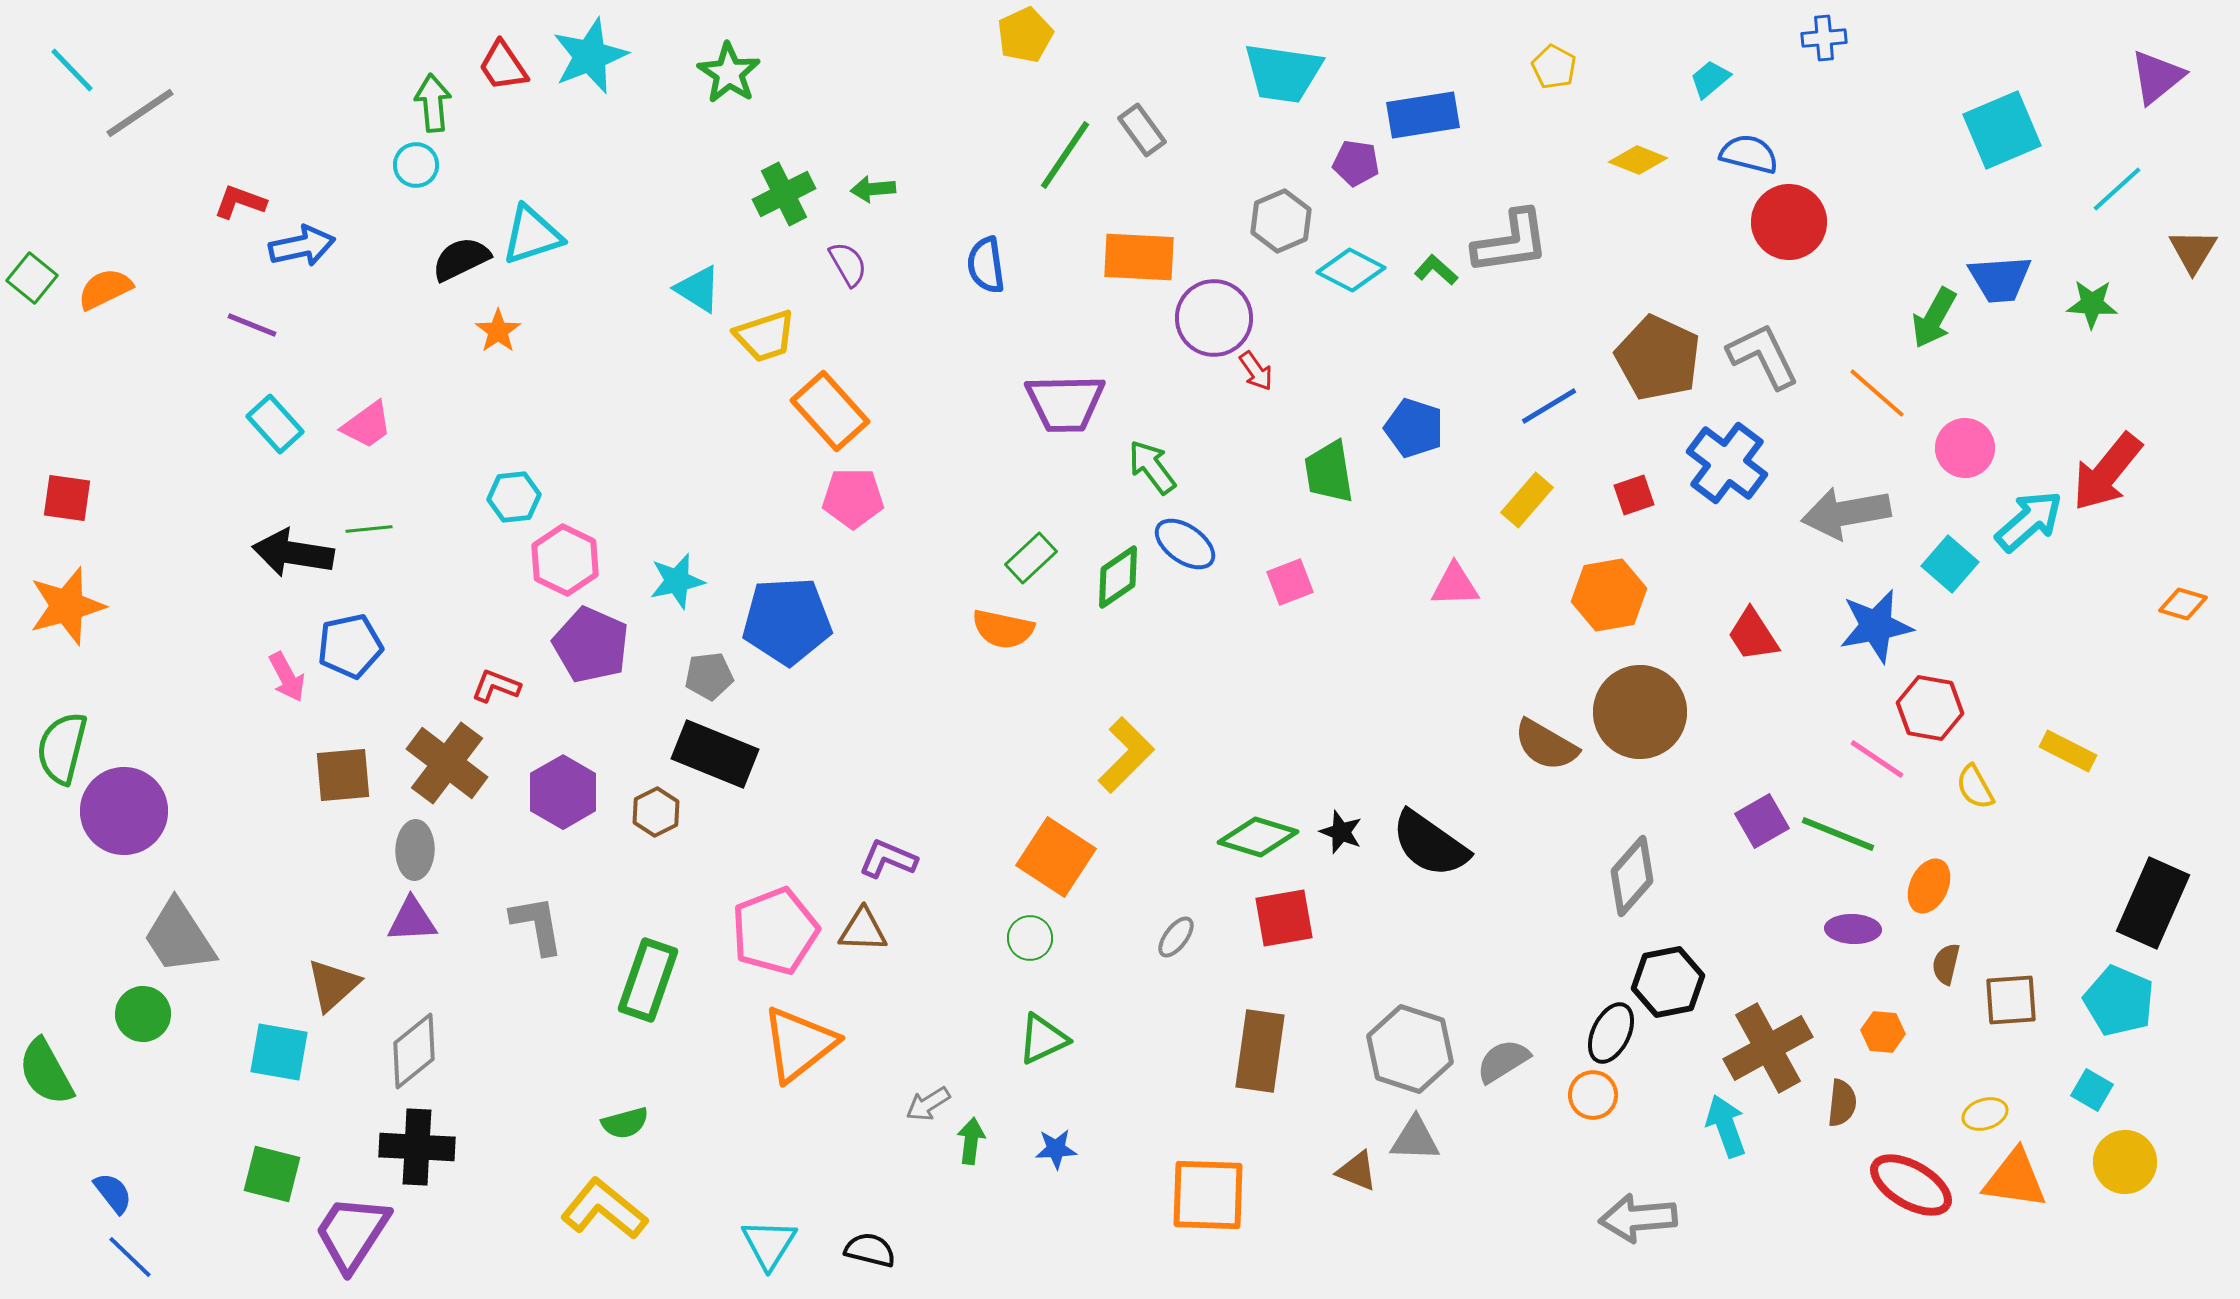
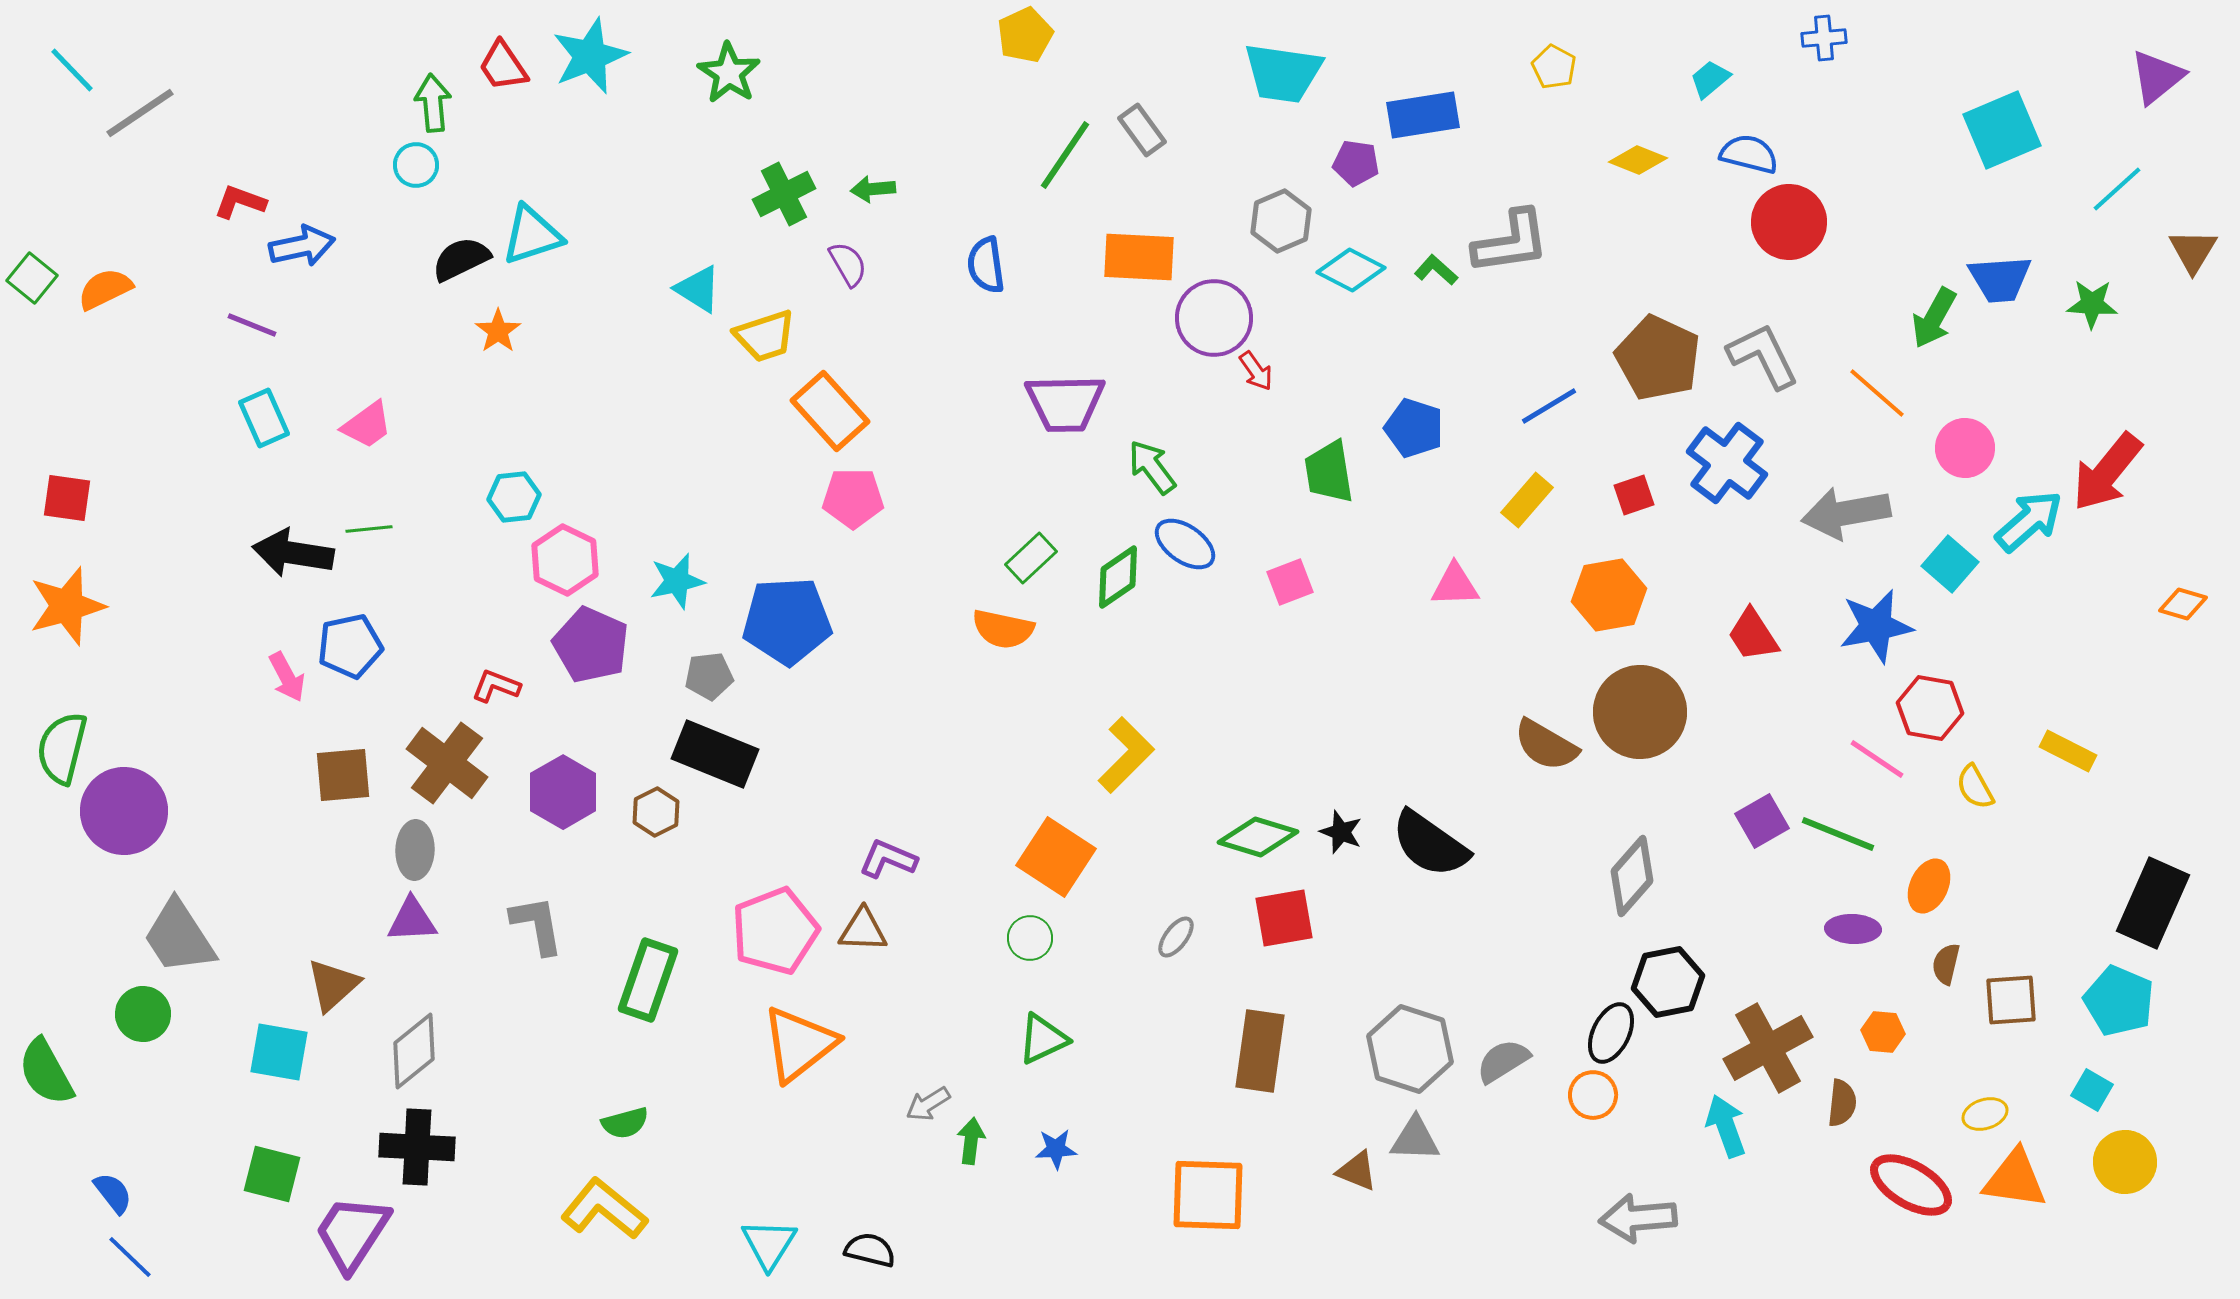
cyan rectangle at (275, 424): moved 11 px left, 6 px up; rotated 18 degrees clockwise
